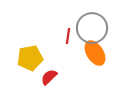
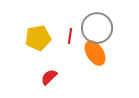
gray circle: moved 5 px right
red line: moved 2 px right
yellow pentagon: moved 8 px right, 20 px up
